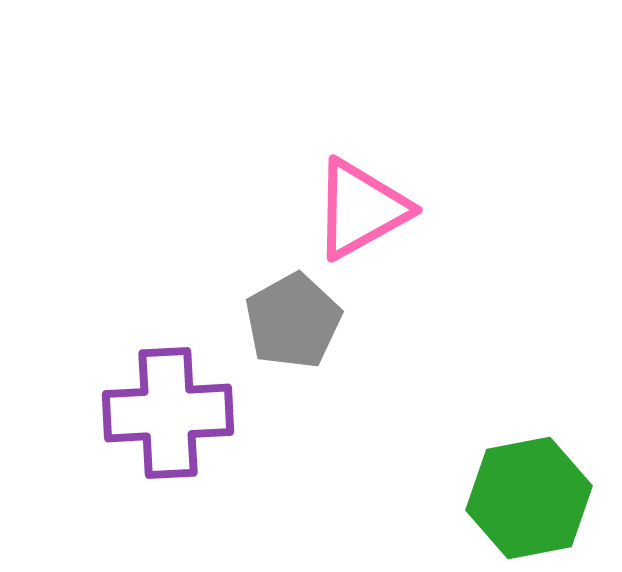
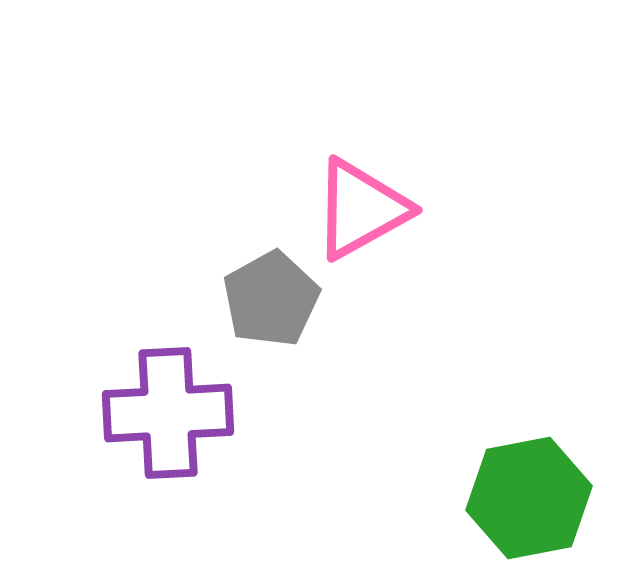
gray pentagon: moved 22 px left, 22 px up
